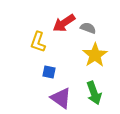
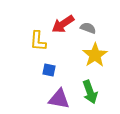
red arrow: moved 1 px left, 1 px down
yellow L-shape: moved 1 px up; rotated 15 degrees counterclockwise
blue square: moved 2 px up
green arrow: moved 4 px left, 1 px up
purple triangle: moved 2 px left, 1 px down; rotated 25 degrees counterclockwise
